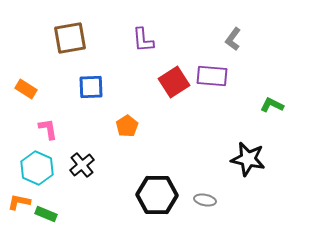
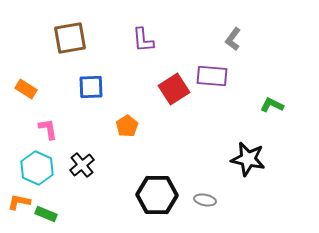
red square: moved 7 px down
